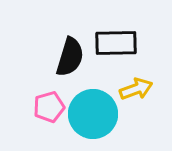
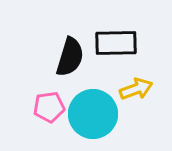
pink pentagon: rotated 8 degrees clockwise
